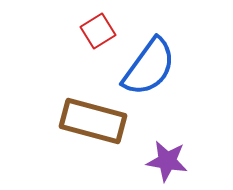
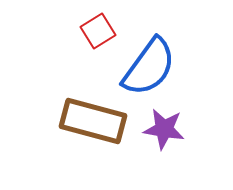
purple star: moved 3 px left, 32 px up
